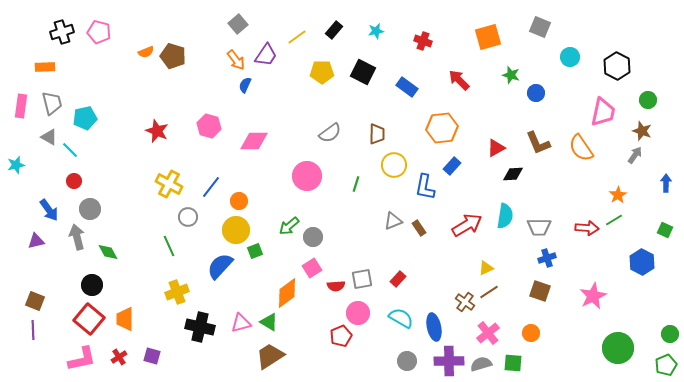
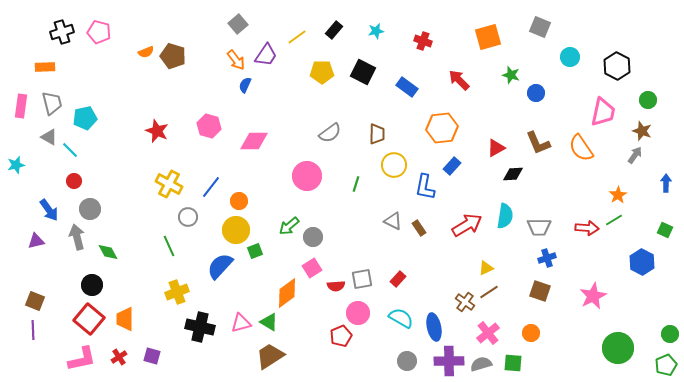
gray triangle at (393, 221): rotated 48 degrees clockwise
